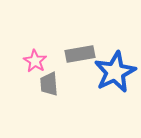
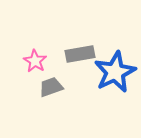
gray trapezoid: moved 2 px right, 3 px down; rotated 75 degrees clockwise
